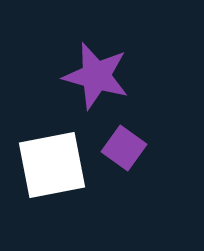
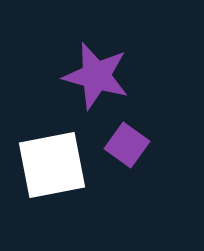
purple square: moved 3 px right, 3 px up
